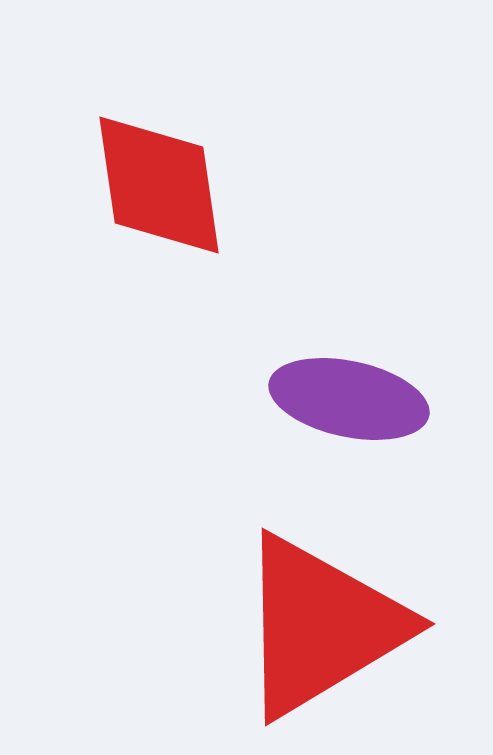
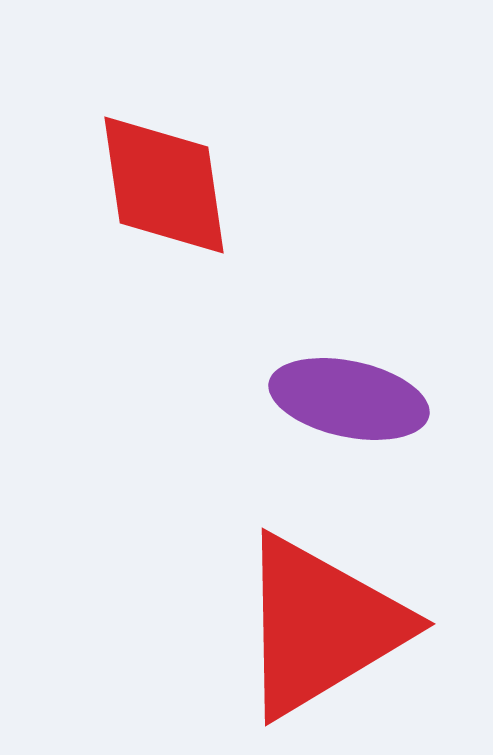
red diamond: moved 5 px right
